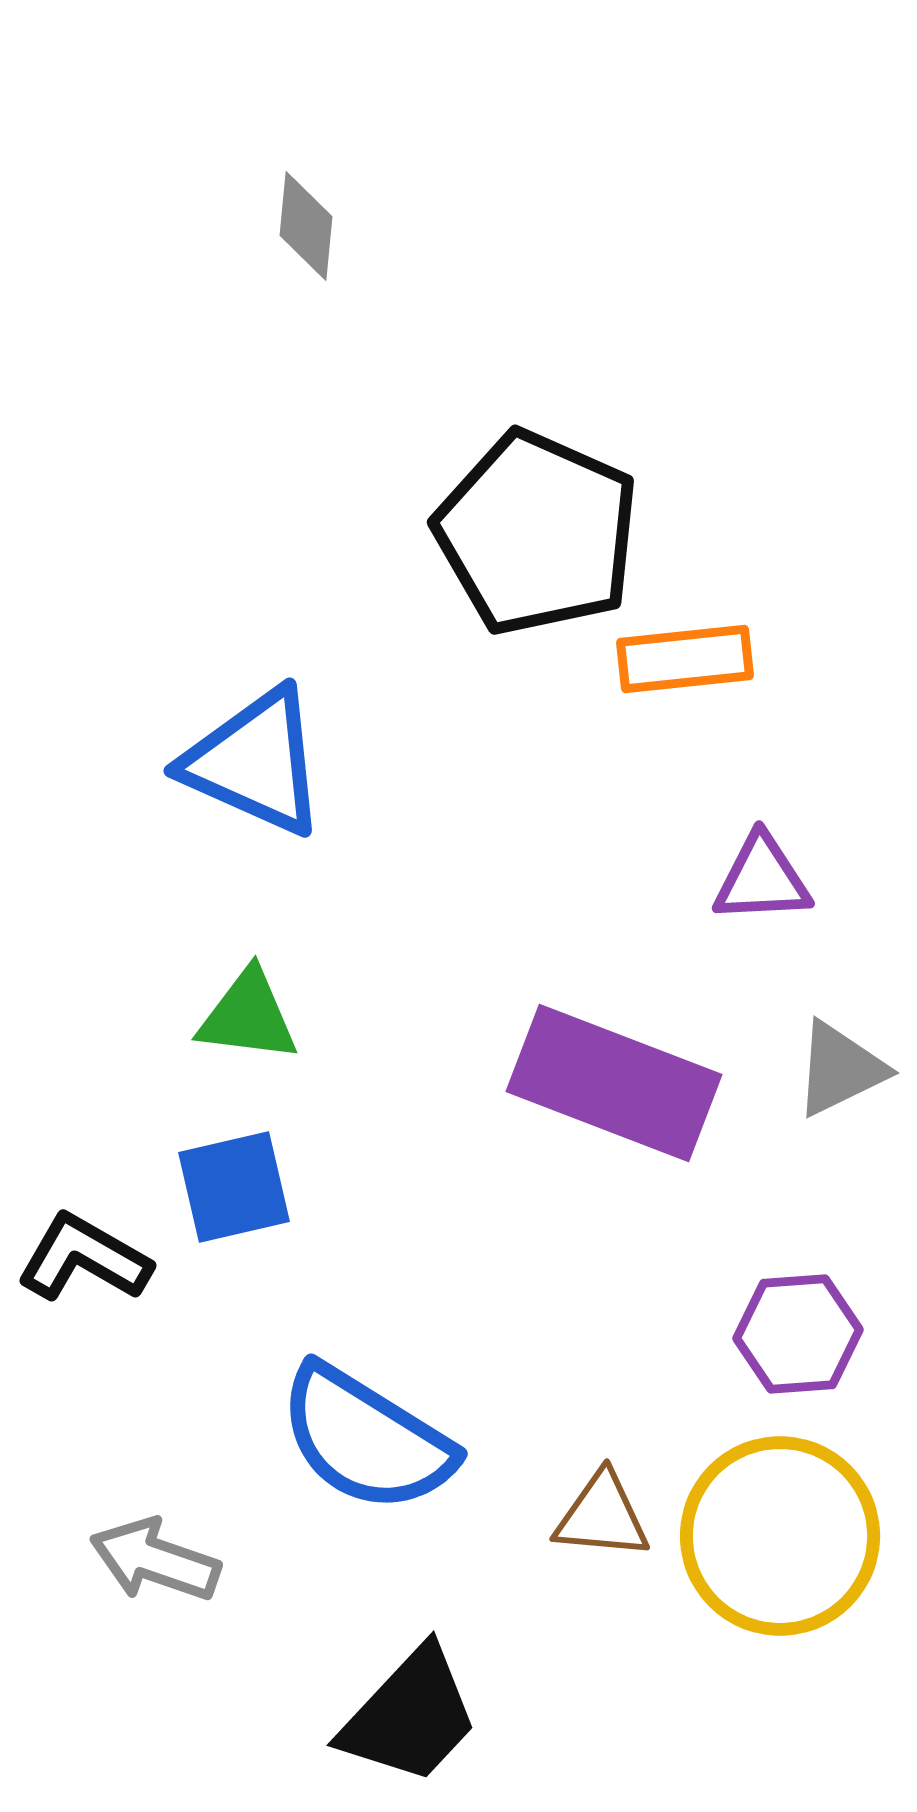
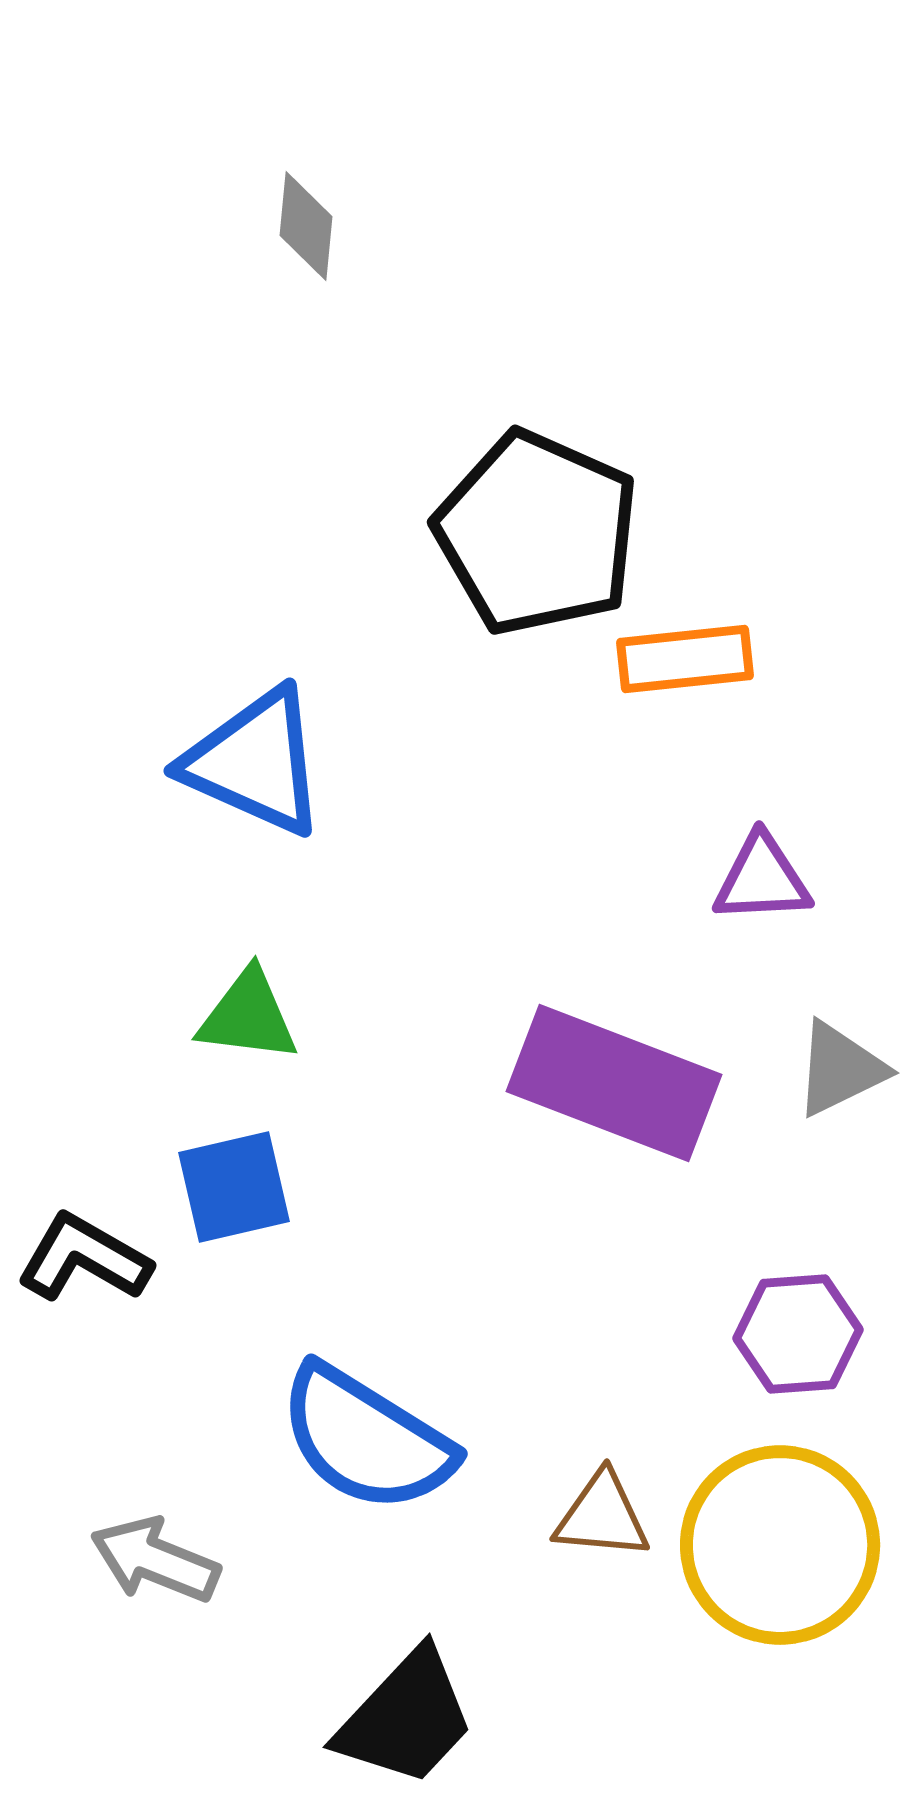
yellow circle: moved 9 px down
gray arrow: rotated 3 degrees clockwise
black trapezoid: moved 4 px left, 2 px down
